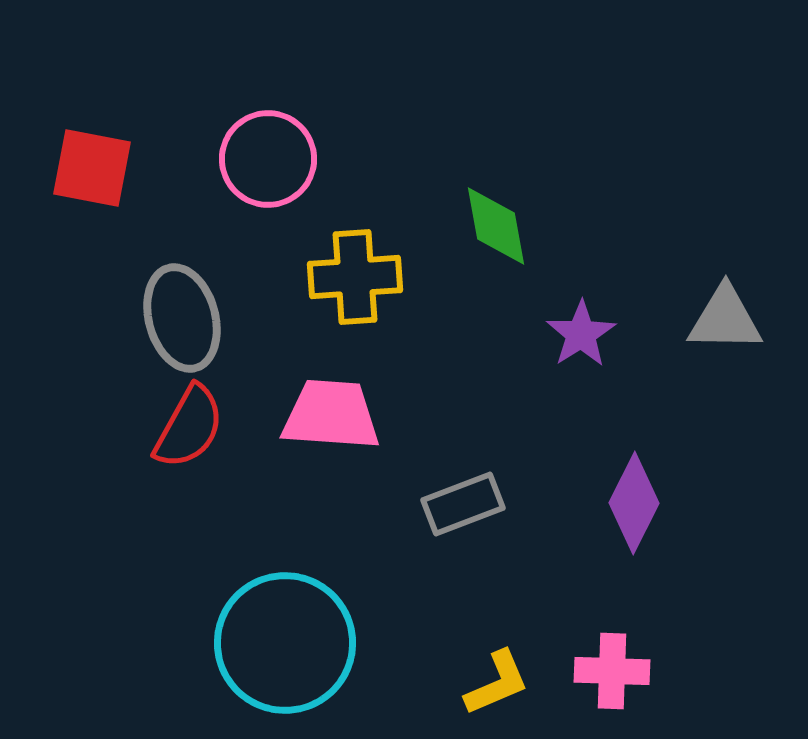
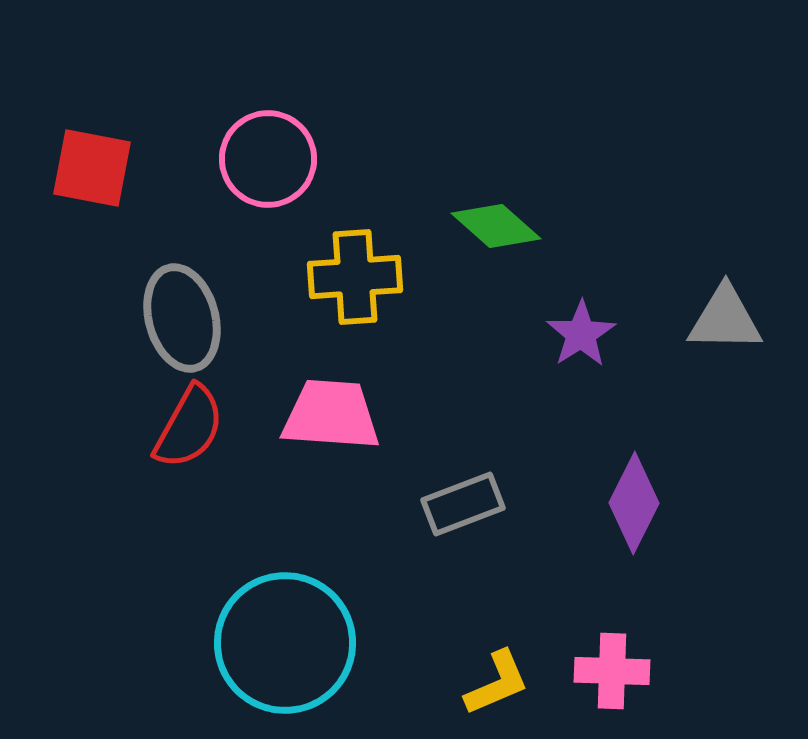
green diamond: rotated 38 degrees counterclockwise
